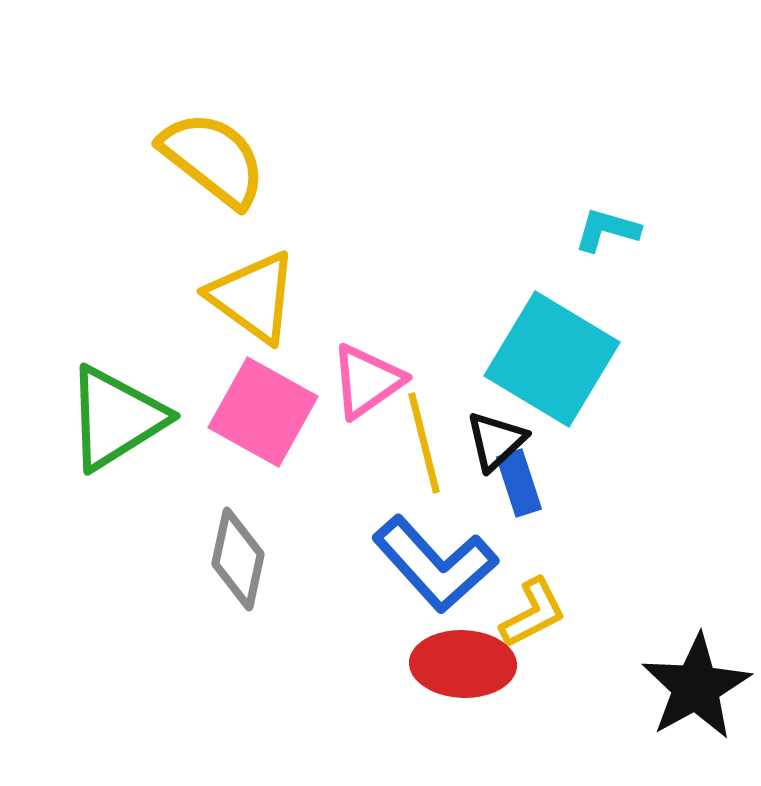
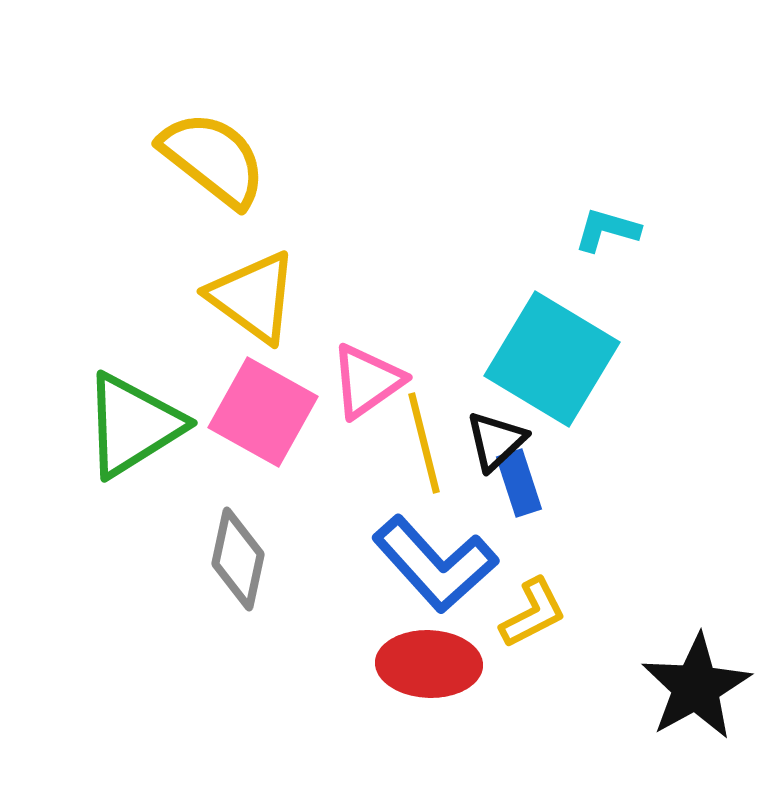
green triangle: moved 17 px right, 7 px down
red ellipse: moved 34 px left
